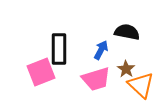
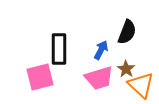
black semicircle: rotated 100 degrees clockwise
pink square: moved 1 px left, 5 px down; rotated 8 degrees clockwise
pink trapezoid: moved 3 px right, 1 px up
